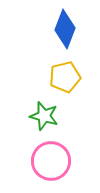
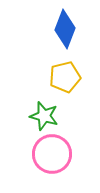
pink circle: moved 1 px right, 7 px up
